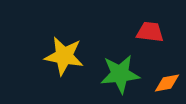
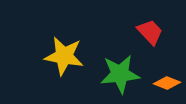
red trapezoid: rotated 40 degrees clockwise
orange diamond: rotated 32 degrees clockwise
